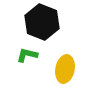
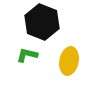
yellow ellipse: moved 4 px right, 8 px up
